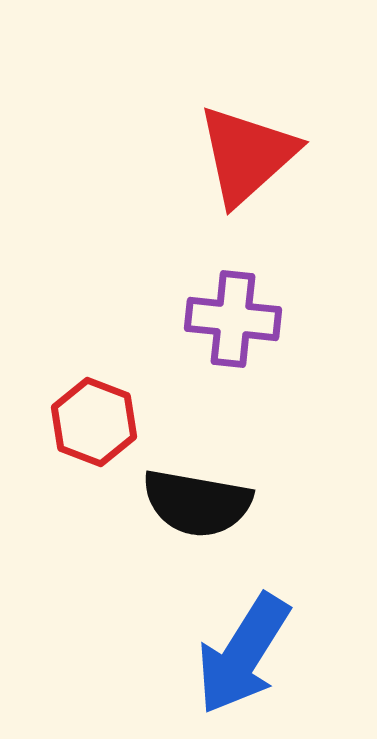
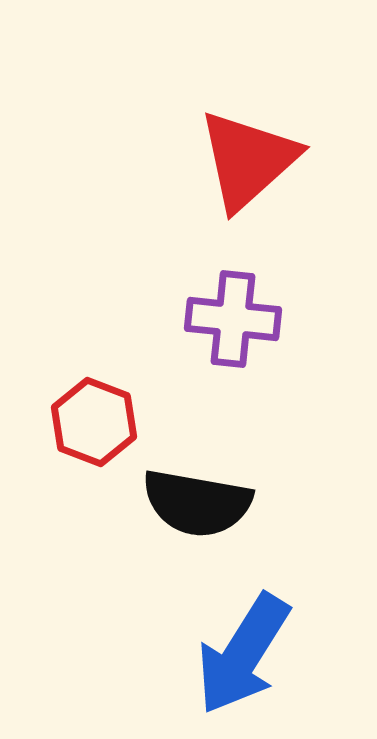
red triangle: moved 1 px right, 5 px down
